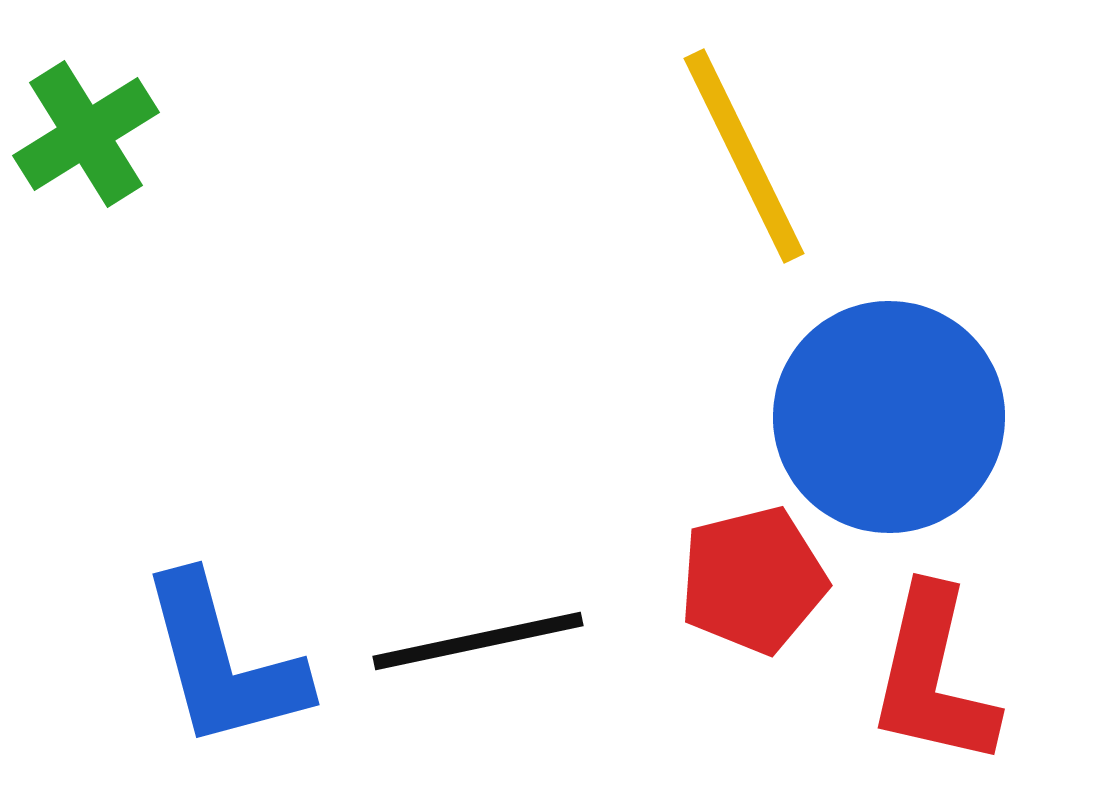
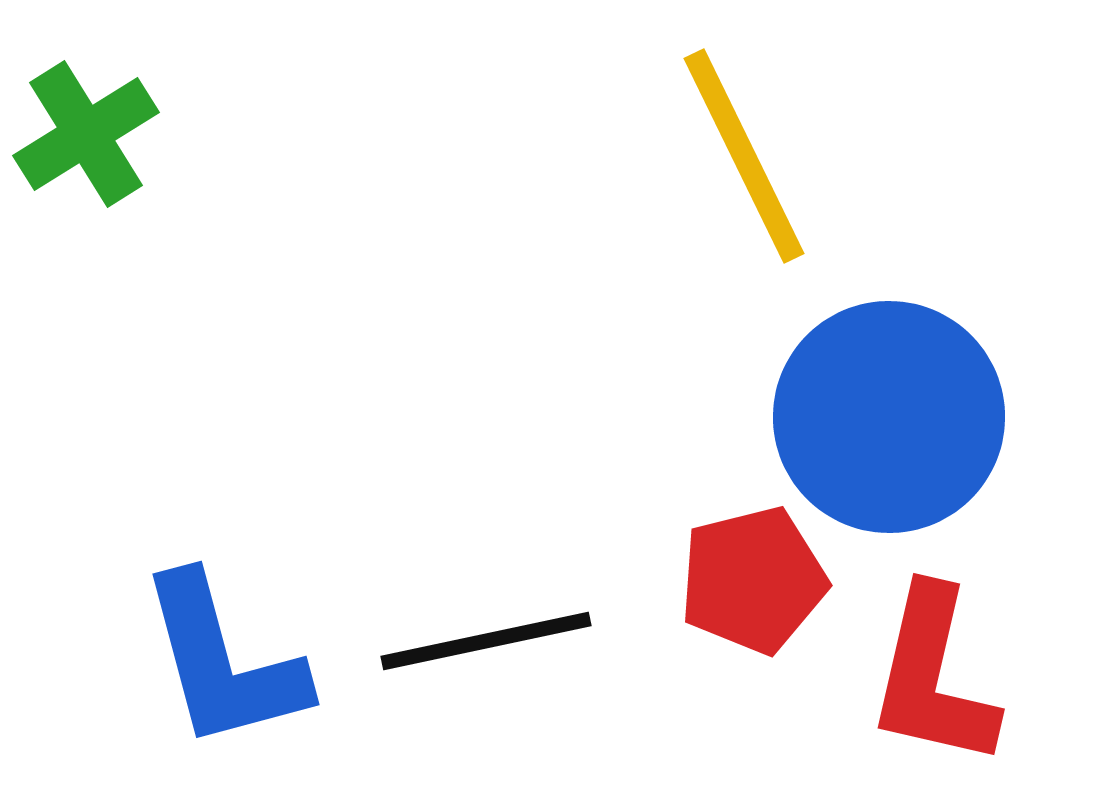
black line: moved 8 px right
